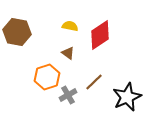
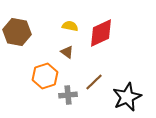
red diamond: moved 1 px right, 2 px up; rotated 8 degrees clockwise
brown triangle: moved 1 px left, 1 px up
orange hexagon: moved 2 px left, 1 px up
gray cross: rotated 24 degrees clockwise
